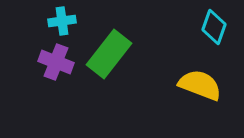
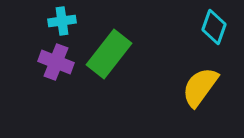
yellow semicircle: moved 2 px down; rotated 75 degrees counterclockwise
